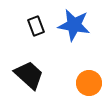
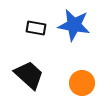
black rectangle: moved 2 px down; rotated 60 degrees counterclockwise
orange circle: moved 7 px left
